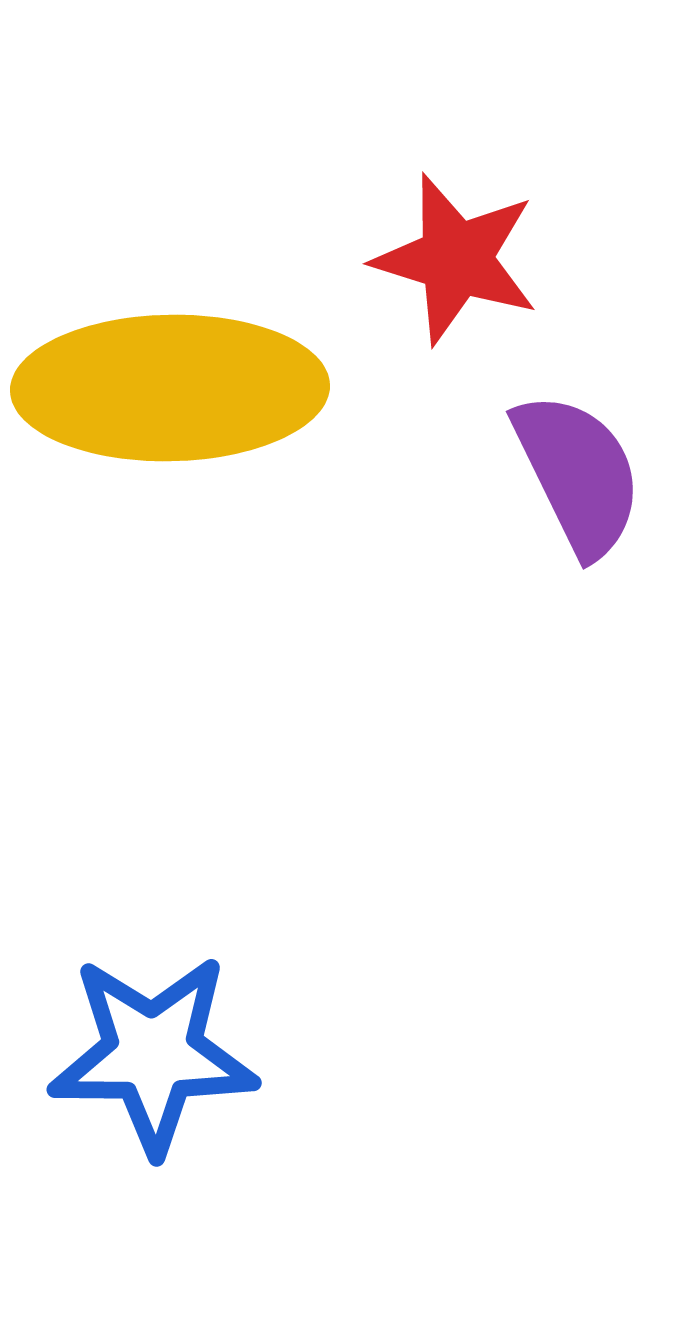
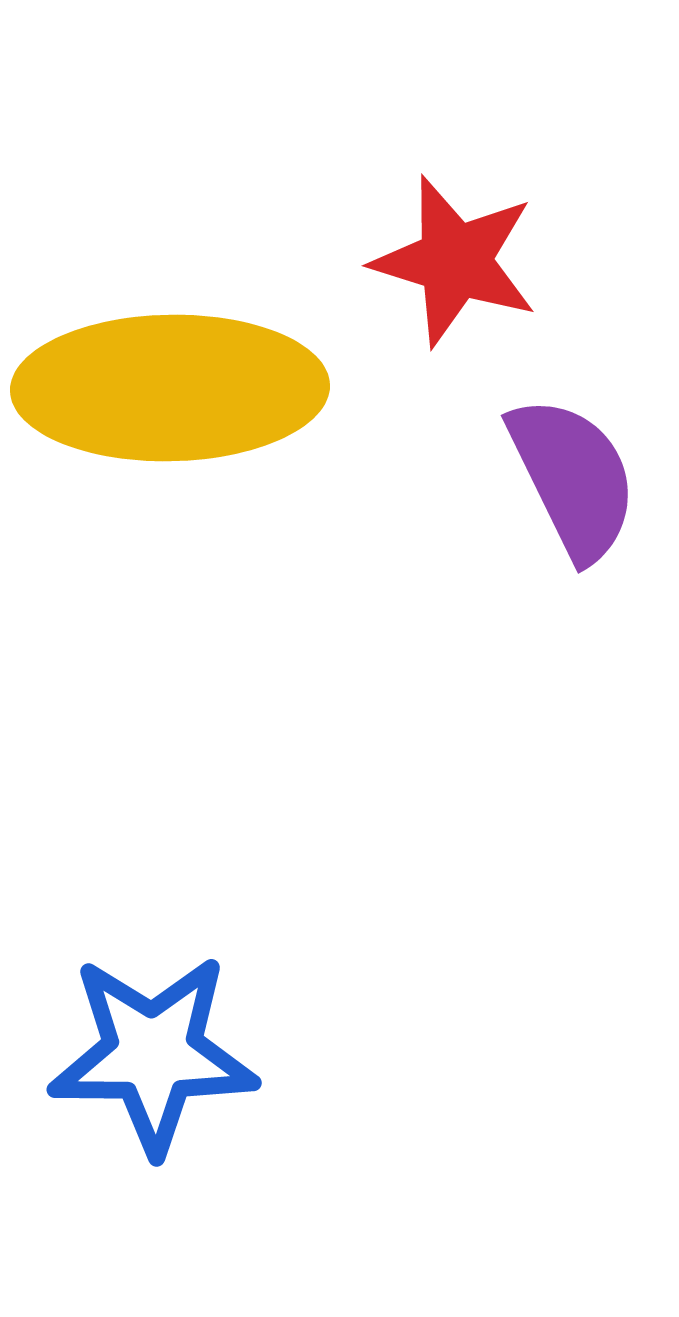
red star: moved 1 px left, 2 px down
purple semicircle: moved 5 px left, 4 px down
